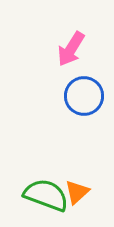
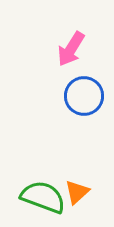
green semicircle: moved 3 px left, 2 px down
